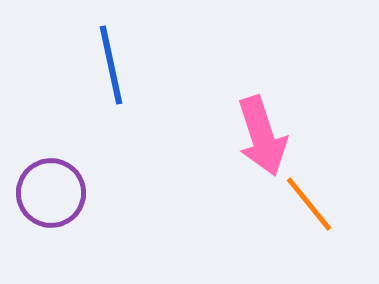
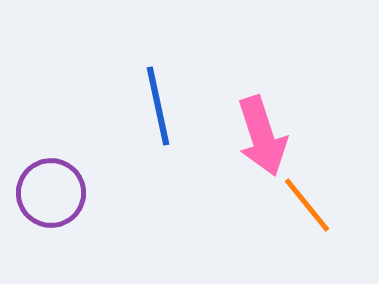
blue line: moved 47 px right, 41 px down
orange line: moved 2 px left, 1 px down
